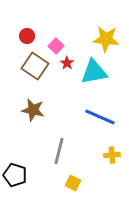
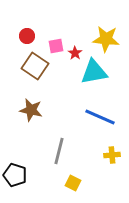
pink square: rotated 35 degrees clockwise
red star: moved 8 px right, 10 px up
brown star: moved 2 px left
